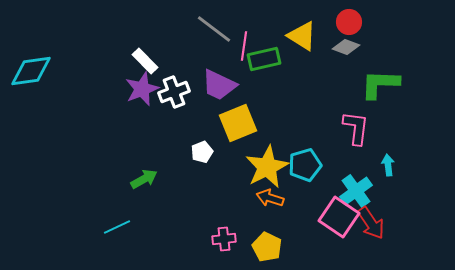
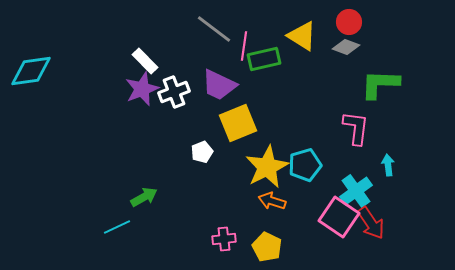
green arrow: moved 18 px down
orange arrow: moved 2 px right, 3 px down
